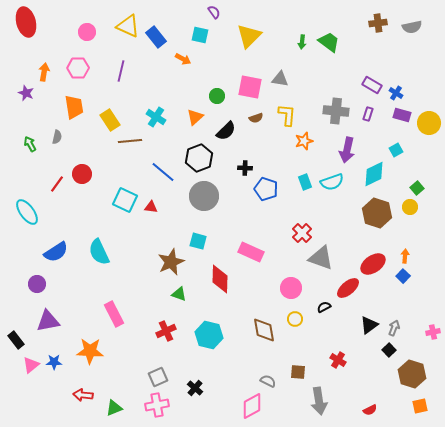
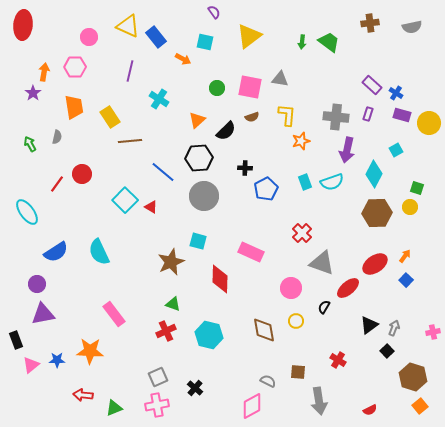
red ellipse at (26, 22): moved 3 px left, 3 px down; rotated 20 degrees clockwise
brown cross at (378, 23): moved 8 px left
pink circle at (87, 32): moved 2 px right, 5 px down
cyan square at (200, 35): moved 5 px right, 7 px down
yellow triangle at (249, 36): rotated 8 degrees clockwise
pink hexagon at (78, 68): moved 3 px left, 1 px up
purple line at (121, 71): moved 9 px right
purple rectangle at (372, 85): rotated 12 degrees clockwise
purple star at (26, 93): moved 7 px right; rotated 14 degrees clockwise
green circle at (217, 96): moved 8 px up
gray cross at (336, 111): moved 6 px down
cyan cross at (156, 117): moved 3 px right, 18 px up
orange triangle at (195, 117): moved 2 px right, 3 px down
brown semicircle at (256, 118): moved 4 px left, 1 px up
yellow rectangle at (110, 120): moved 3 px up
orange star at (304, 141): moved 3 px left
black hexagon at (199, 158): rotated 16 degrees clockwise
cyan diamond at (374, 174): rotated 36 degrees counterclockwise
green square at (417, 188): rotated 32 degrees counterclockwise
blue pentagon at (266, 189): rotated 25 degrees clockwise
cyan square at (125, 200): rotated 20 degrees clockwise
red triangle at (151, 207): rotated 24 degrees clockwise
brown hexagon at (377, 213): rotated 20 degrees counterclockwise
orange arrow at (405, 256): rotated 32 degrees clockwise
gray triangle at (321, 258): moved 1 px right, 5 px down
red ellipse at (373, 264): moved 2 px right
blue square at (403, 276): moved 3 px right, 4 px down
green triangle at (179, 294): moved 6 px left, 10 px down
black semicircle at (324, 307): rotated 32 degrees counterclockwise
pink rectangle at (114, 314): rotated 10 degrees counterclockwise
yellow circle at (295, 319): moved 1 px right, 2 px down
purple triangle at (48, 321): moved 5 px left, 7 px up
black rectangle at (16, 340): rotated 18 degrees clockwise
black square at (389, 350): moved 2 px left, 1 px down
blue star at (54, 362): moved 3 px right, 2 px up
brown hexagon at (412, 374): moved 1 px right, 3 px down
orange square at (420, 406): rotated 28 degrees counterclockwise
